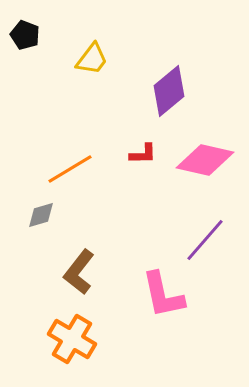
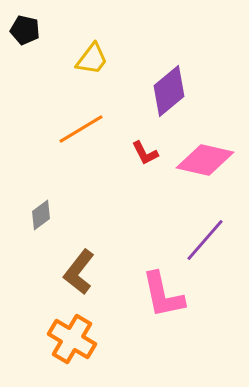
black pentagon: moved 5 px up; rotated 8 degrees counterclockwise
red L-shape: moved 2 px right, 1 px up; rotated 64 degrees clockwise
orange line: moved 11 px right, 40 px up
gray diamond: rotated 20 degrees counterclockwise
